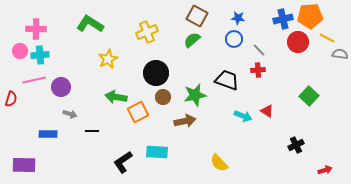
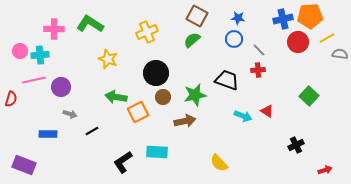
pink cross: moved 18 px right
yellow line: rotated 56 degrees counterclockwise
yellow star: rotated 24 degrees counterclockwise
black line: rotated 32 degrees counterclockwise
purple rectangle: rotated 20 degrees clockwise
